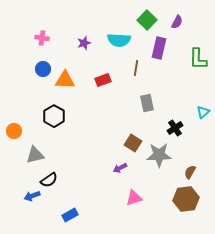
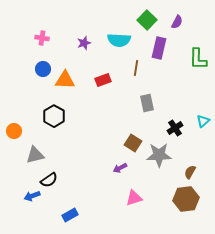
cyan triangle: moved 9 px down
